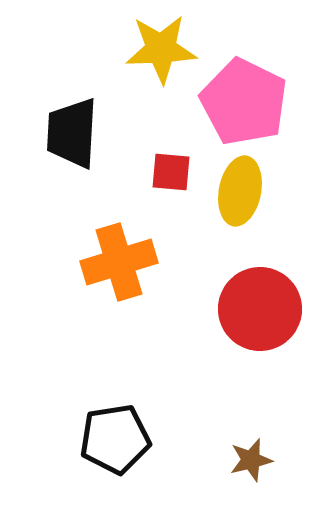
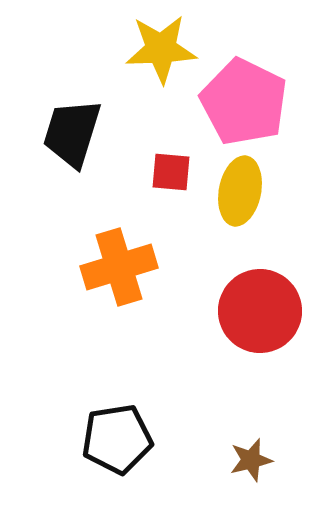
black trapezoid: rotated 14 degrees clockwise
orange cross: moved 5 px down
red circle: moved 2 px down
black pentagon: moved 2 px right
